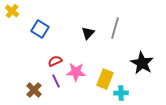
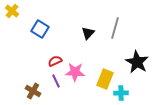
black star: moved 5 px left, 1 px up
pink star: moved 1 px left
brown cross: moved 1 px left, 1 px down; rotated 14 degrees counterclockwise
